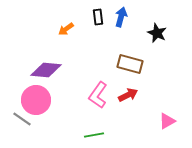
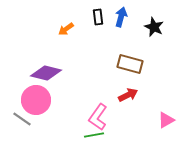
black star: moved 3 px left, 6 px up
purple diamond: moved 3 px down; rotated 8 degrees clockwise
pink L-shape: moved 22 px down
pink triangle: moved 1 px left, 1 px up
